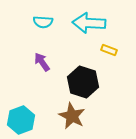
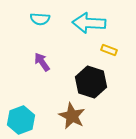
cyan semicircle: moved 3 px left, 3 px up
black hexagon: moved 8 px right
